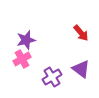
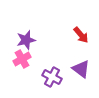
red arrow: moved 2 px down
purple cross: rotated 30 degrees counterclockwise
